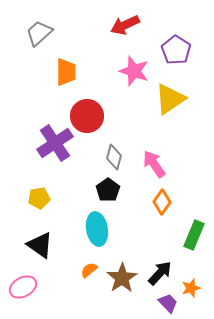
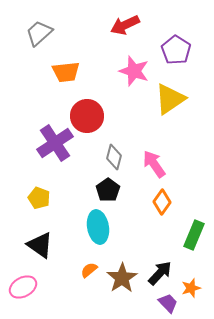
orange trapezoid: rotated 84 degrees clockwise
yellow pentagon: rotated 30 degrees clockwise
cyan ellipse: moved 1 px right, 2 px up
